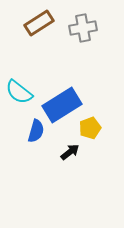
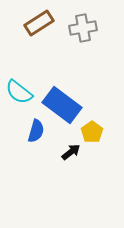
blue rectangle: rotated 69 degrees clockwise
yellow pentagon: moved 2 px right, 4 px down; rotated 15 degrees counterclockwise
black arrow: moved 1 px right
